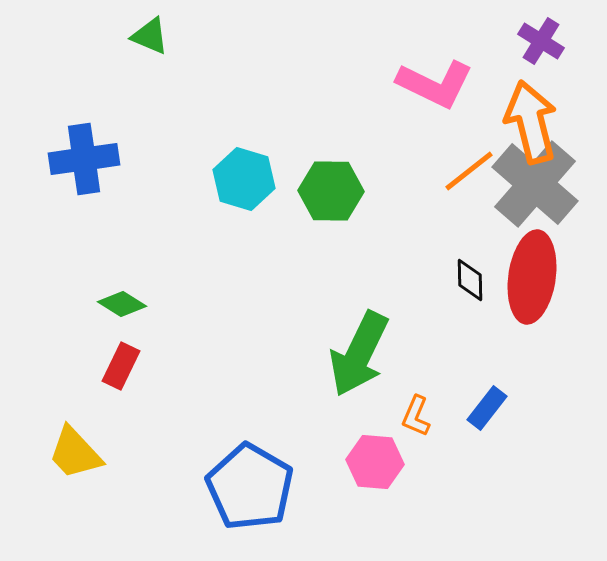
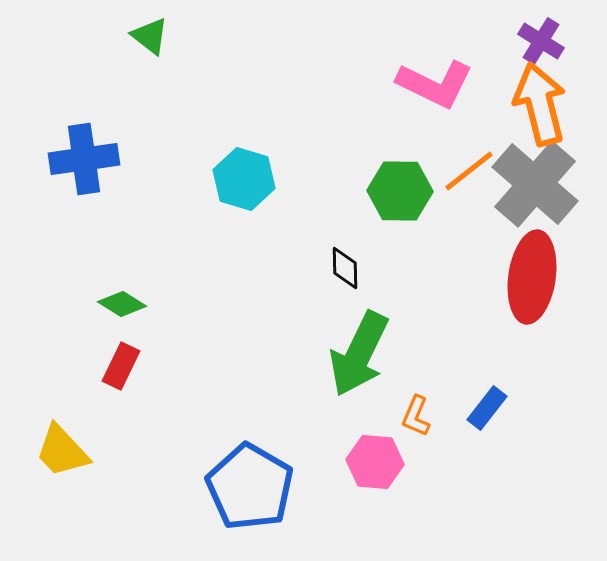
green triangle: rotated 15 degrees clockwise
orange arrow: moved 9 px right, 18 px up
green hexagon: moved 69 px right
black diamond: moved 125 px left, 12 px up
yellow trapezoid: moved 13 px left, 2 px up
